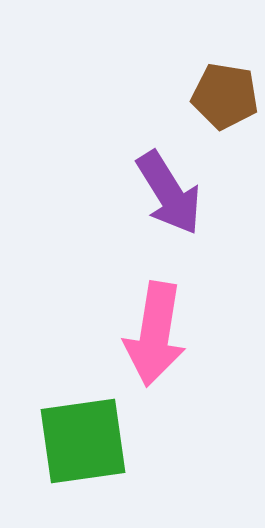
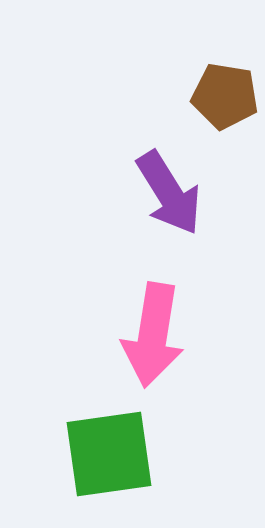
pink arrow: moved 2 px left, 1 px down
green square: moved 26 px right, 13 px down
